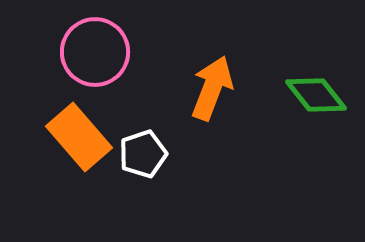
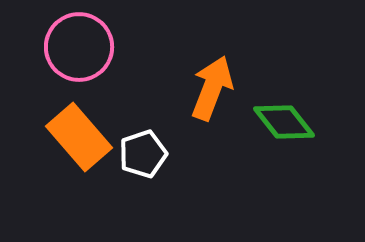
pink circle: moved 16 px left, 5 px up
green diamond: moved 32 px left, 27 px down
